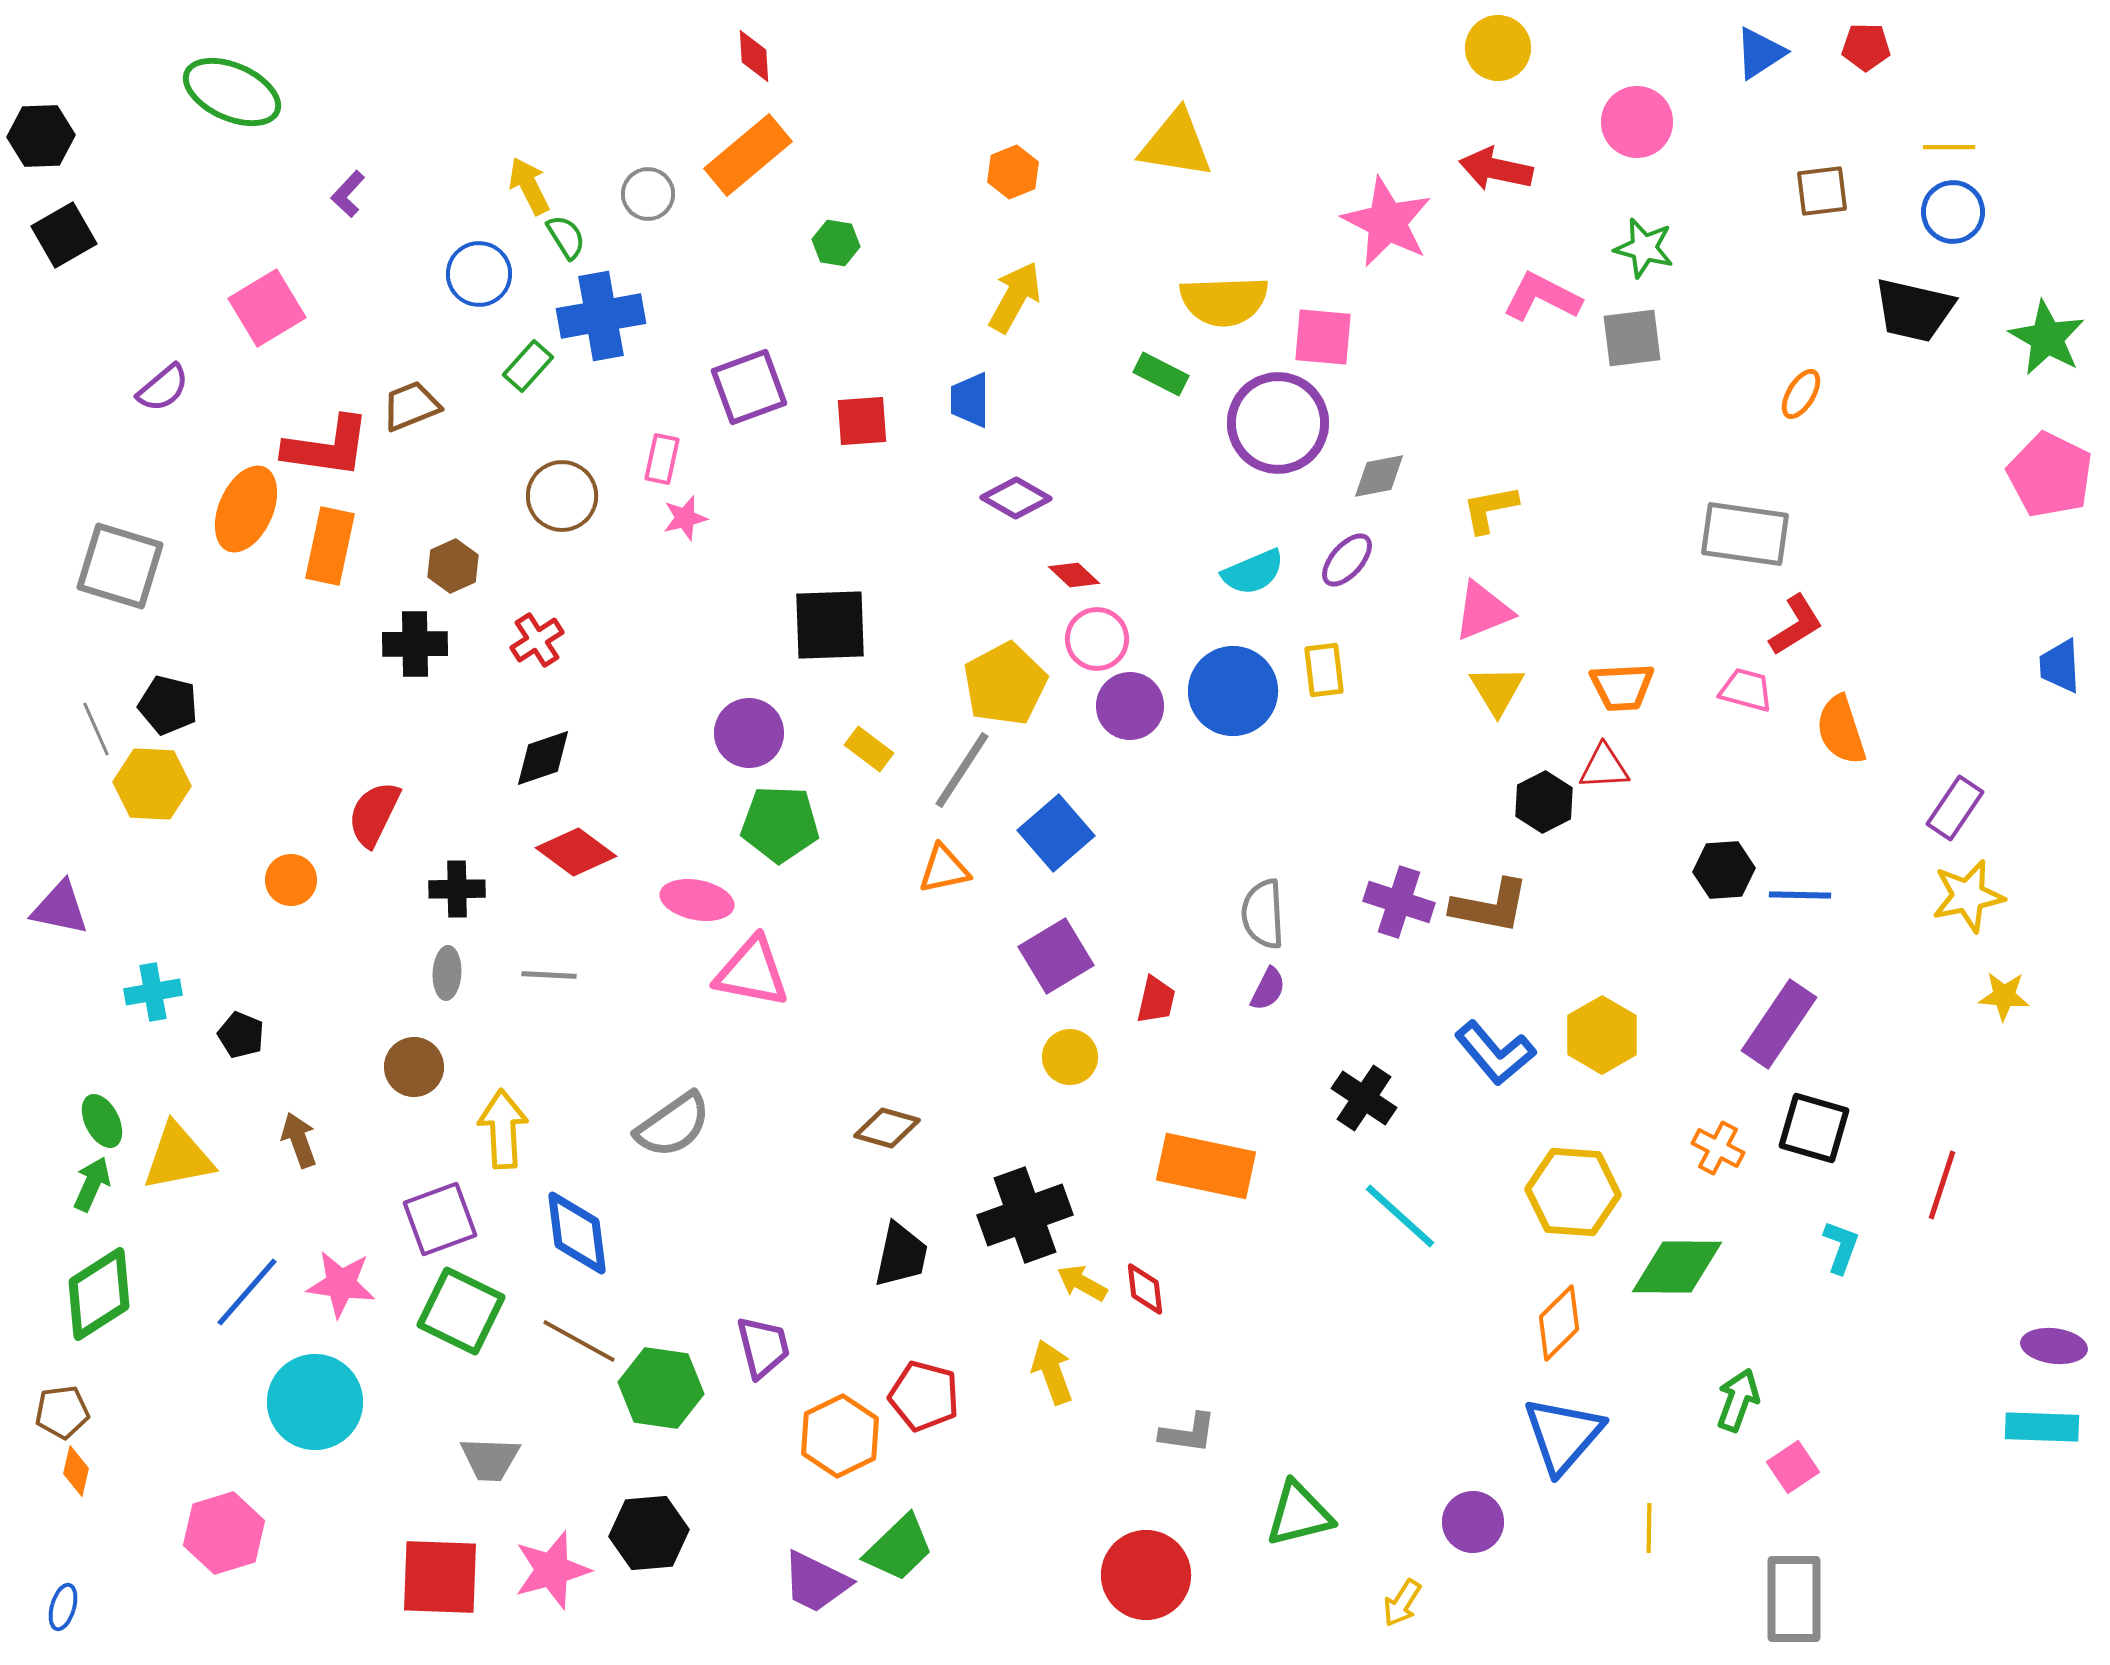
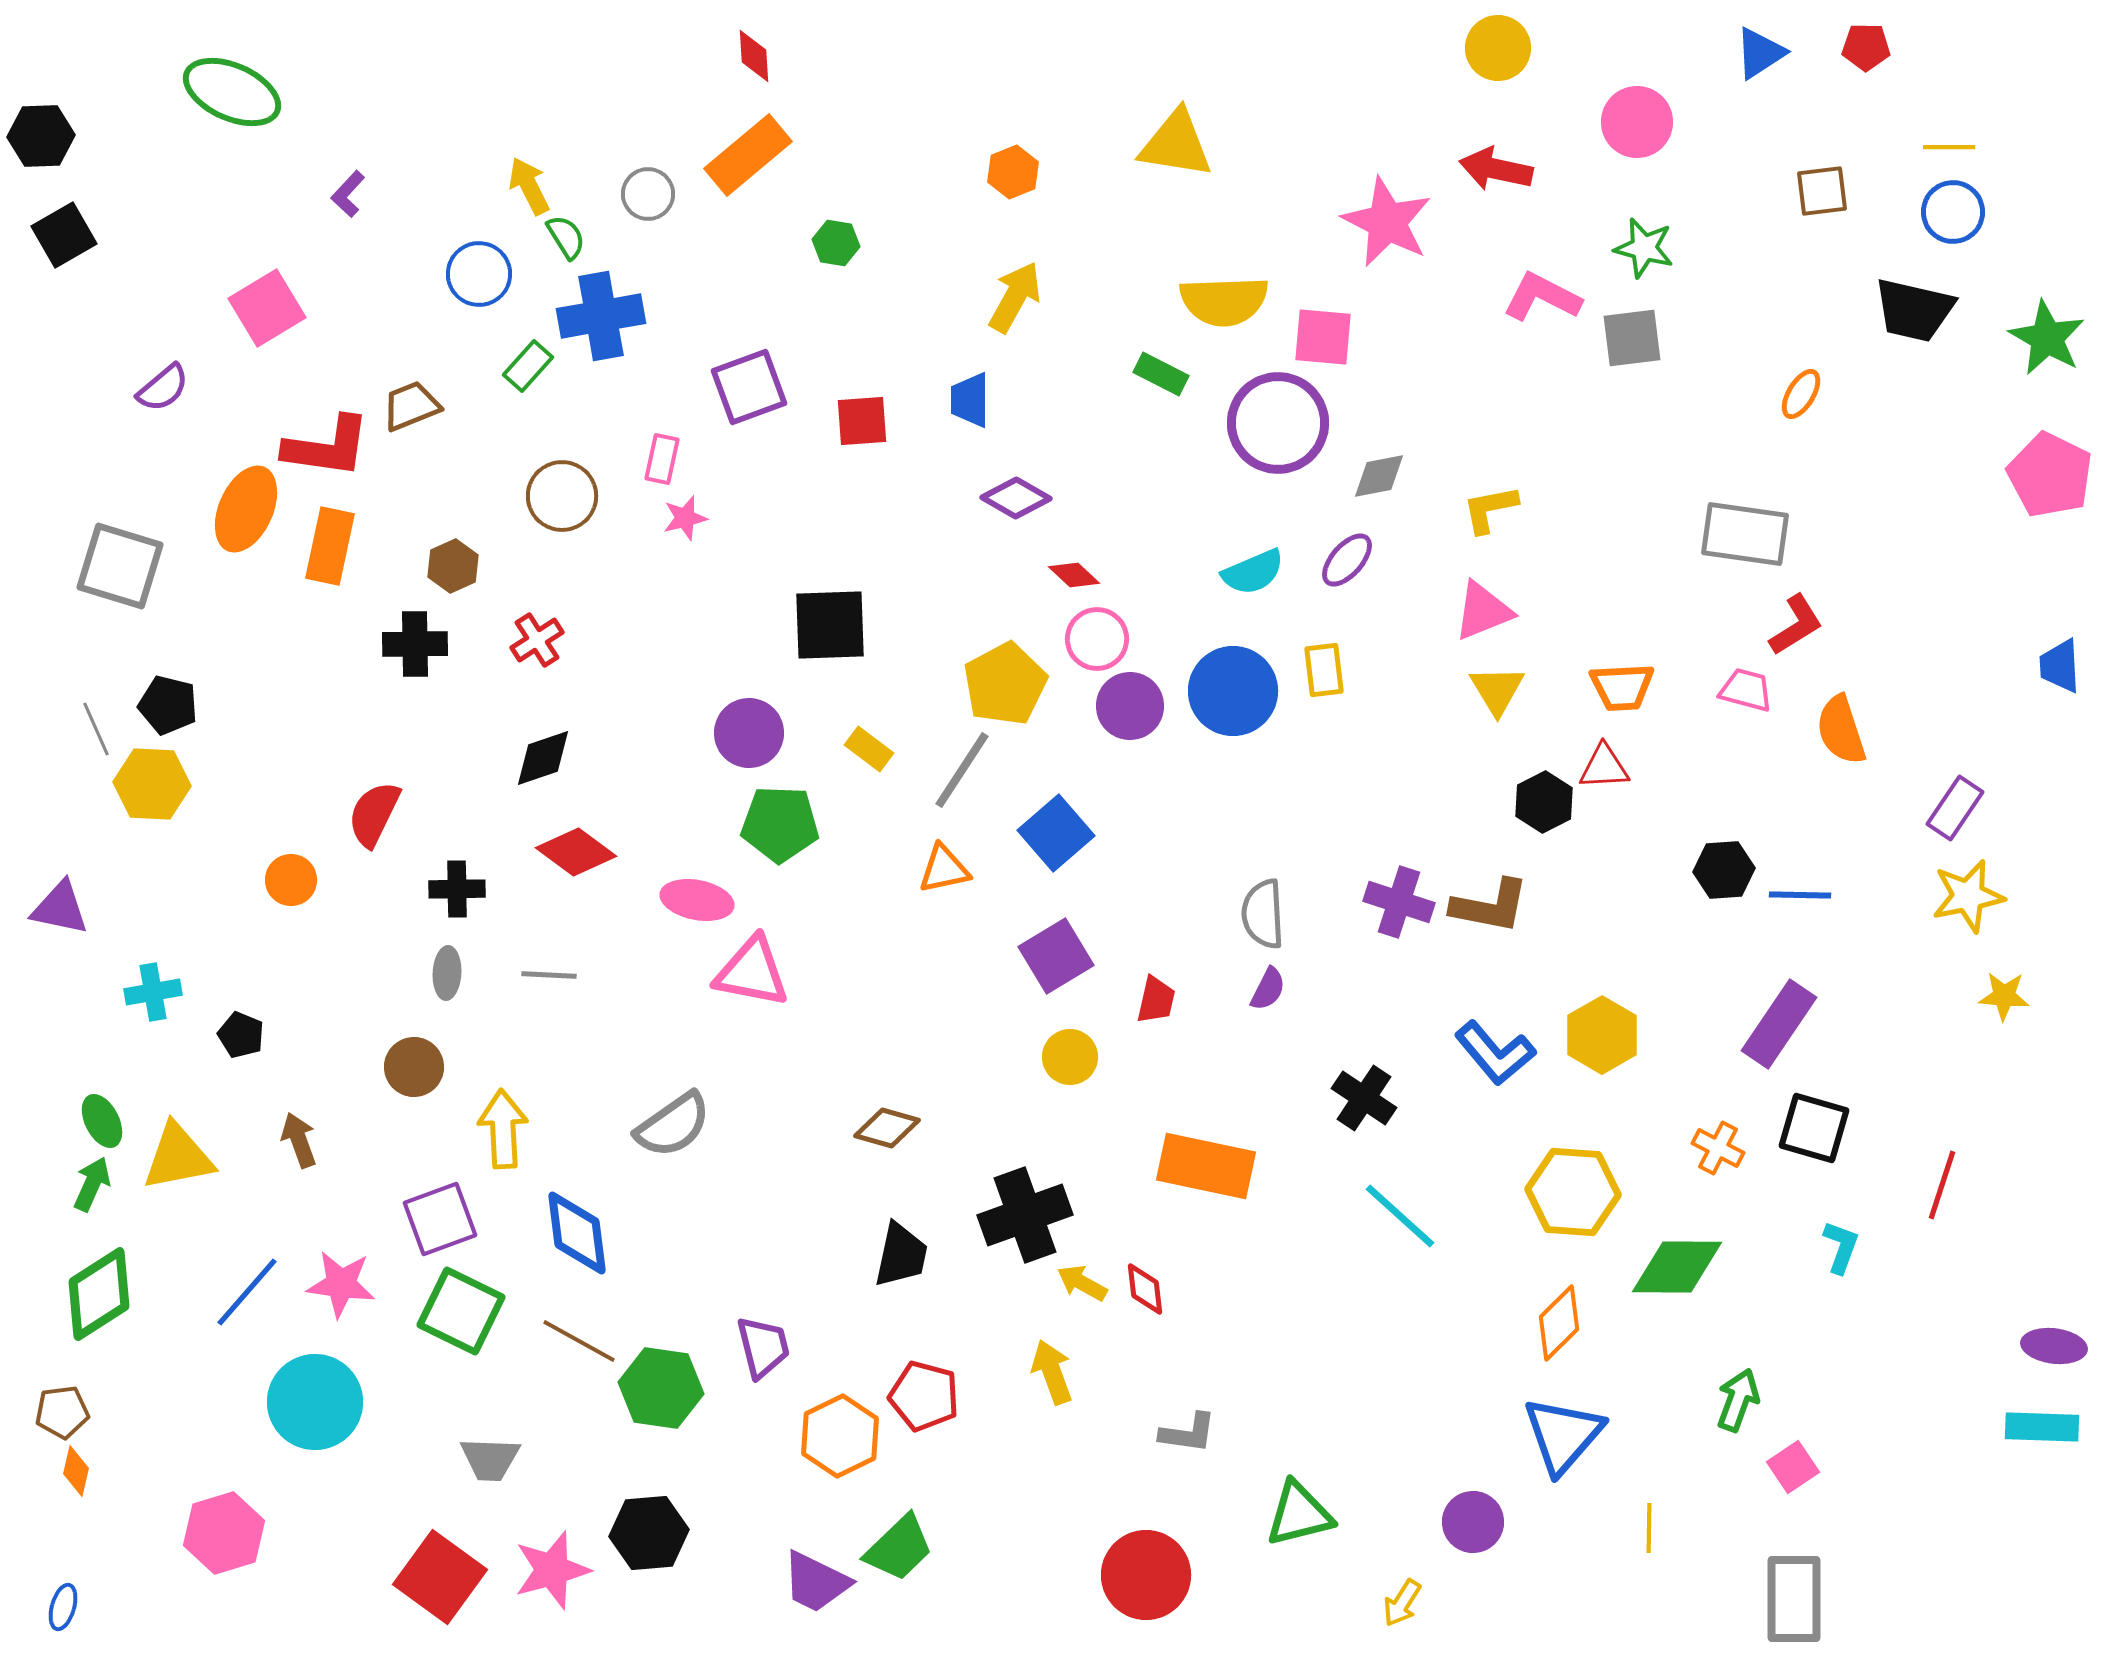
red square at (440, 1577): rotated 34 degrees clockwise
